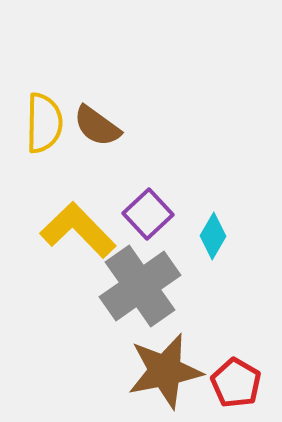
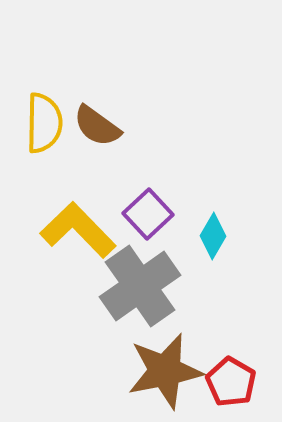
red pentagon: moved 5 px left, 1 px up
